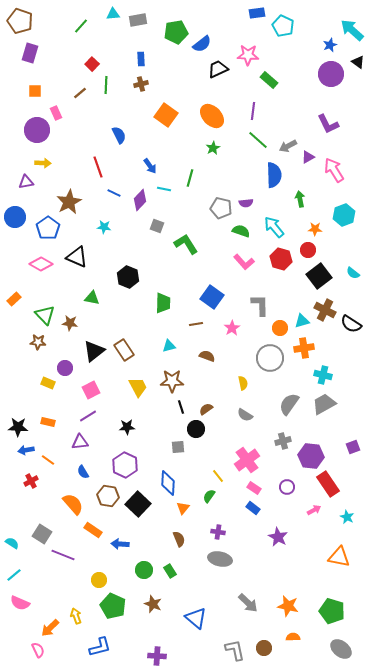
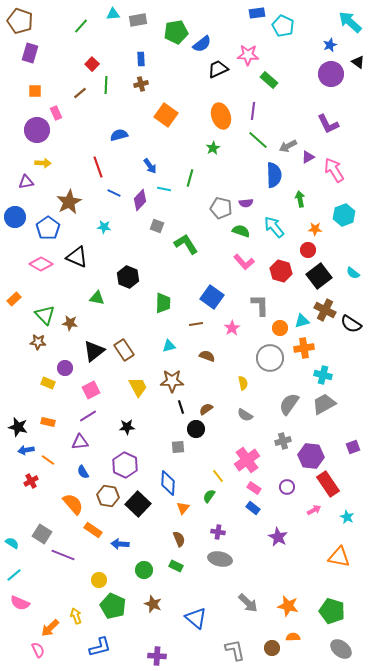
cyan arrow at (352, 30): moved 2 px left, 8 px up
orange ellipse at (212, 116): moved 9 px right; rotated 25 degrees clockwise
blue semicircle at (119, 135): rotated 78 degrees counterclockwise
red hexagon at (281, 259): moved 12 px down
green triangle at (92, 298): moved 5 px right
black star at (18, 427): rotated 12 degrees clockwise
green rectangle at (170, 571): moved 6 px right, 5 px up; rotated 32 degrees counterclockwise
brown circle at (264, 648): moved 8 px right
